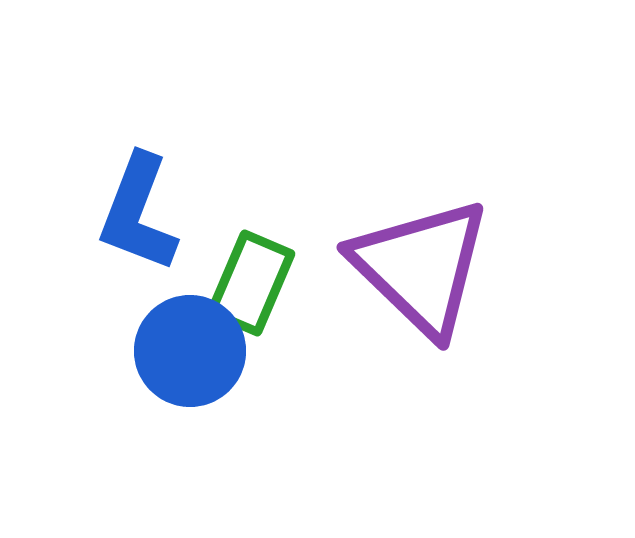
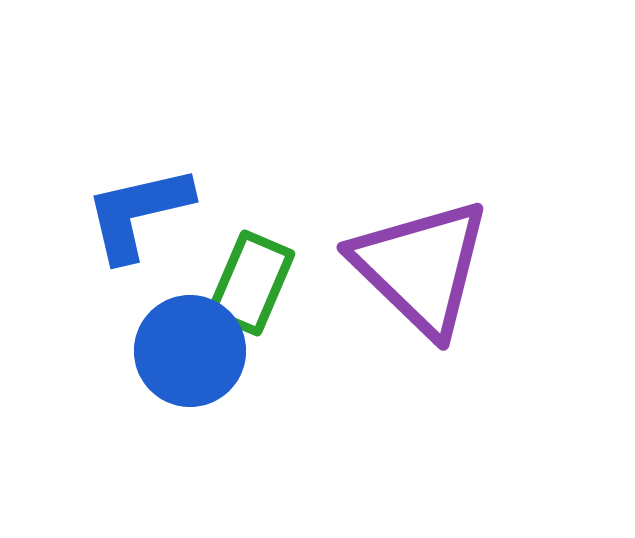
blue L-shape: rotated 56 degrees clockwise
